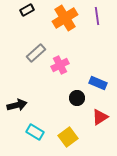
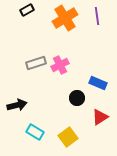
gray rectangle: moved 10 px down; rotated 24 degrees clockwise
